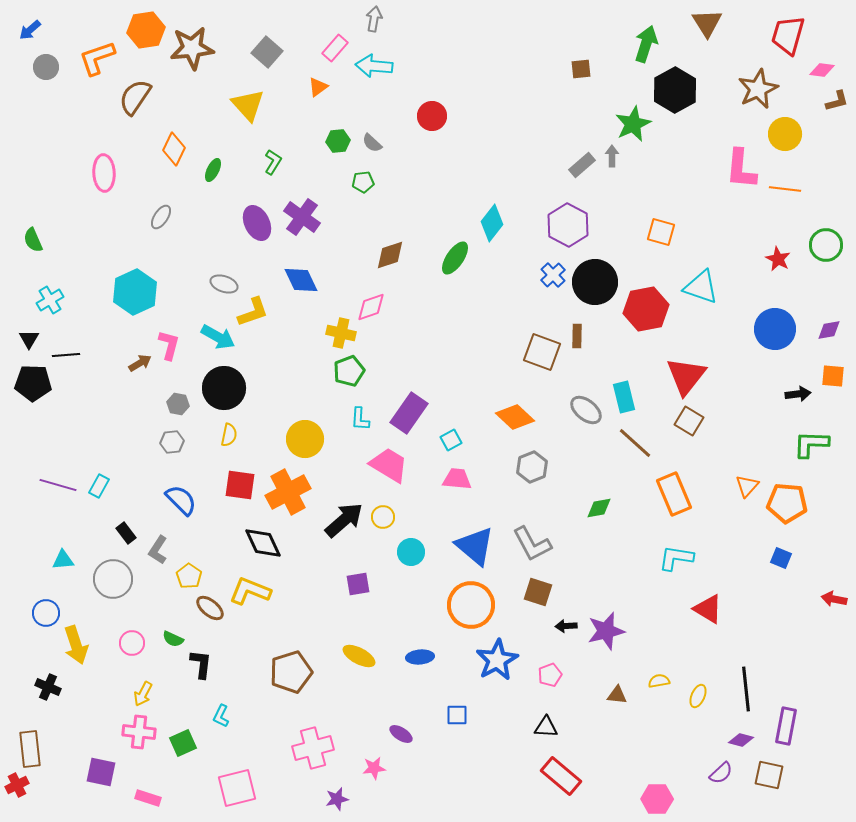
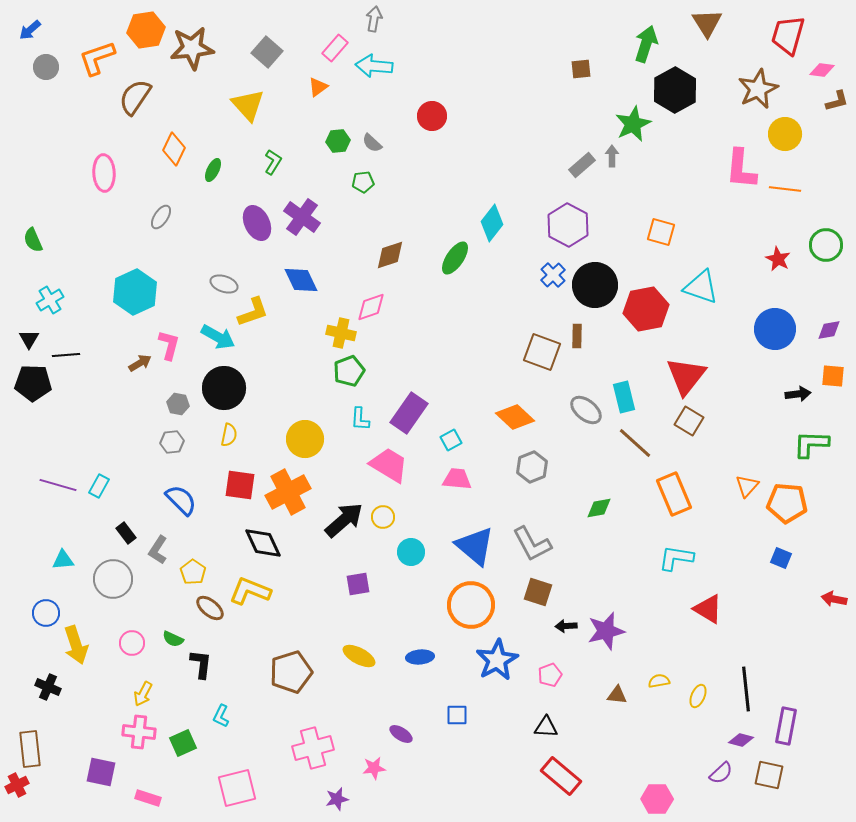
black circle at (595, 282): moved 3 px down
yellow pentagon at (189, 576): moved 4 px right, 4 px up
